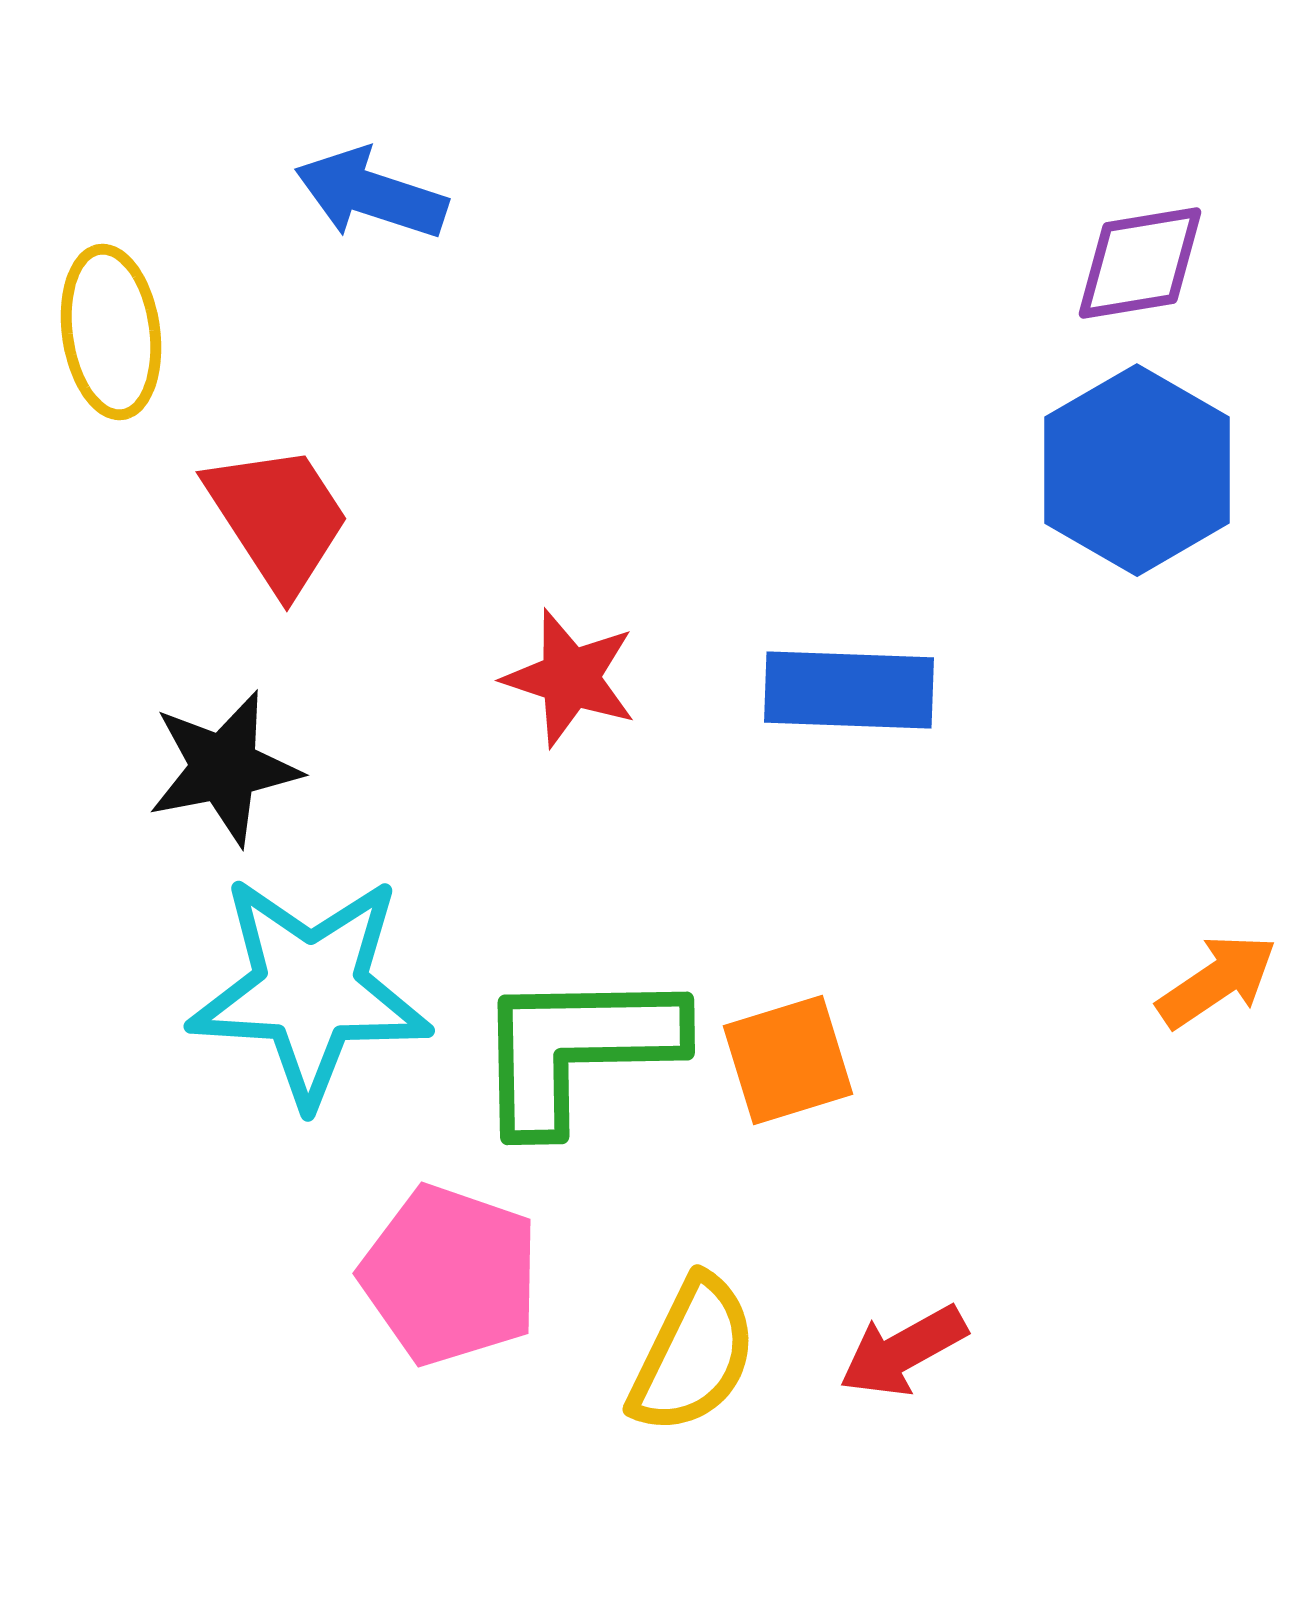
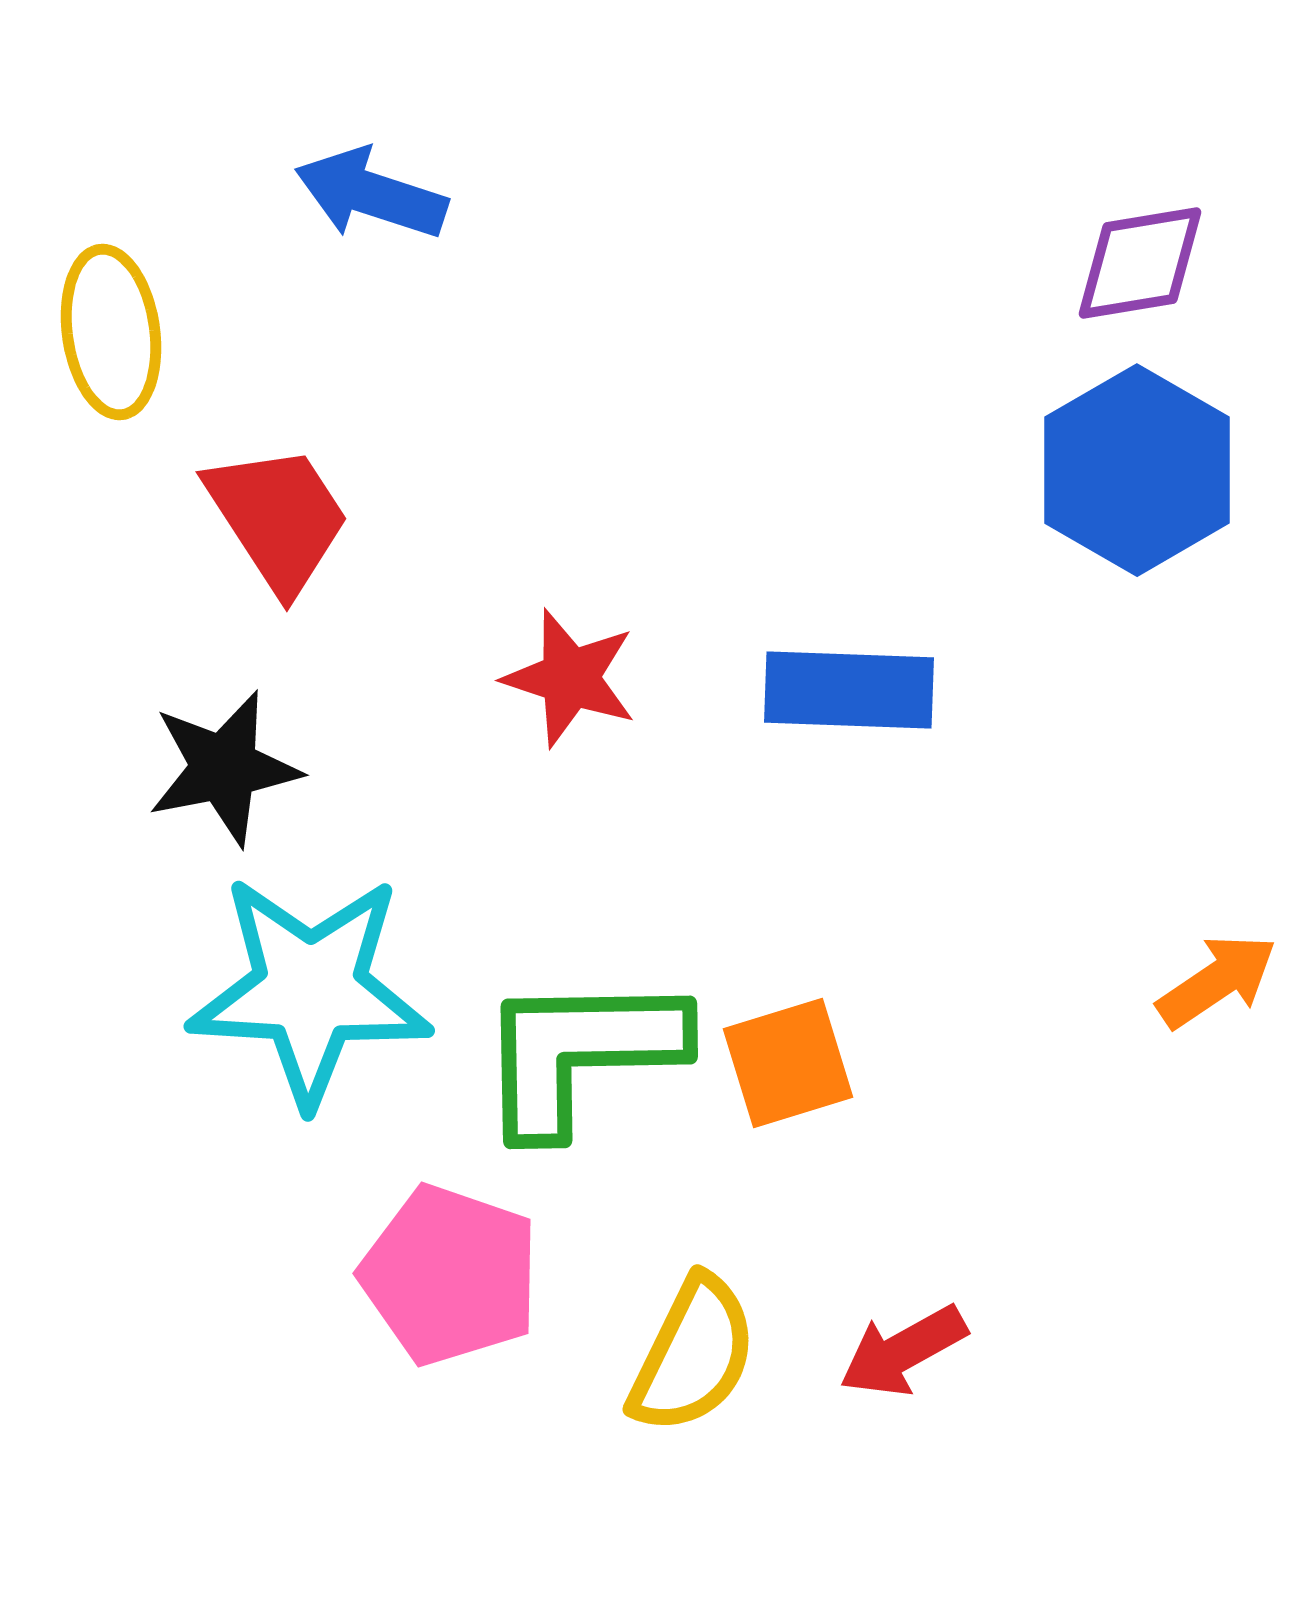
green L-shape: moved 3 px right, 4 px down
orange square: moved 3 px down
